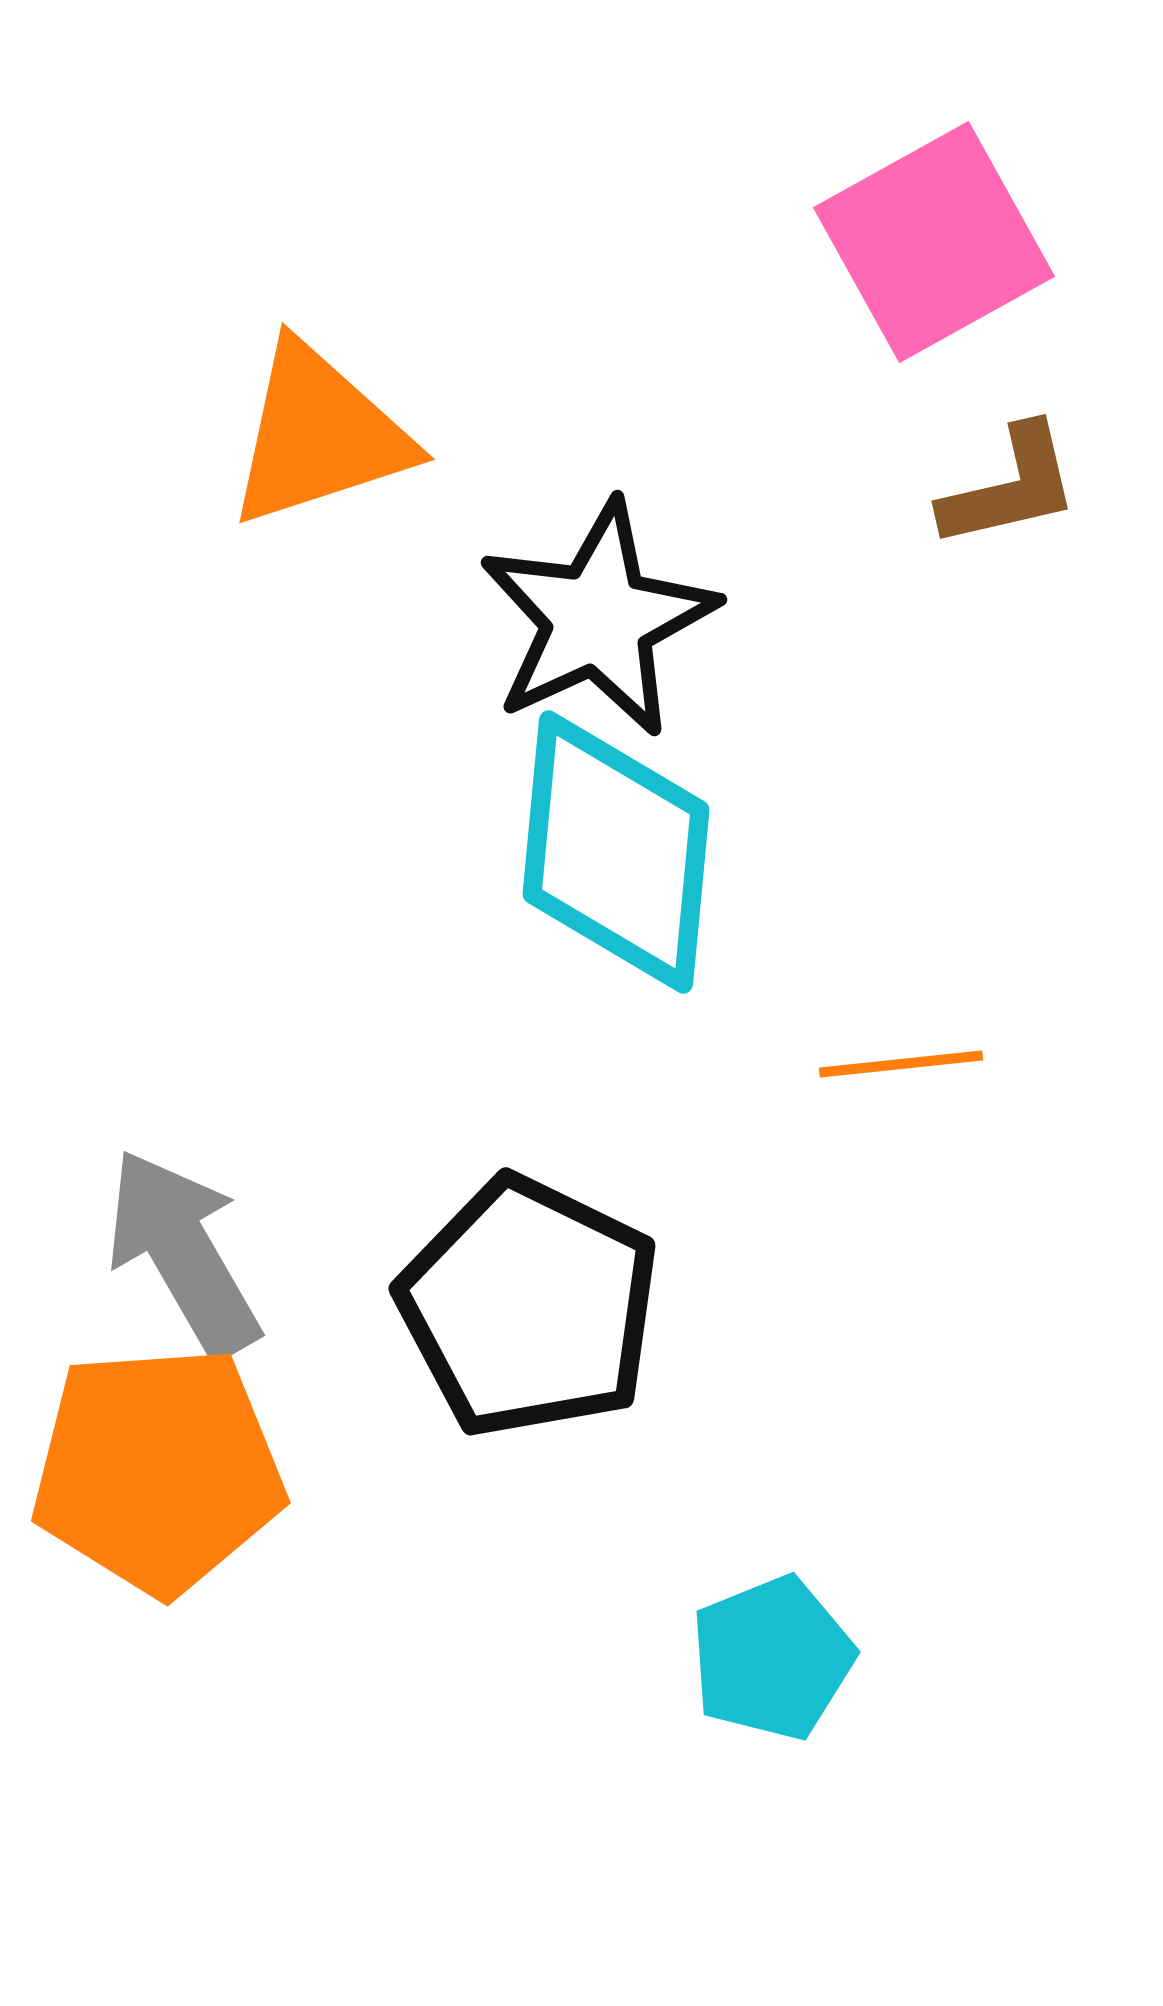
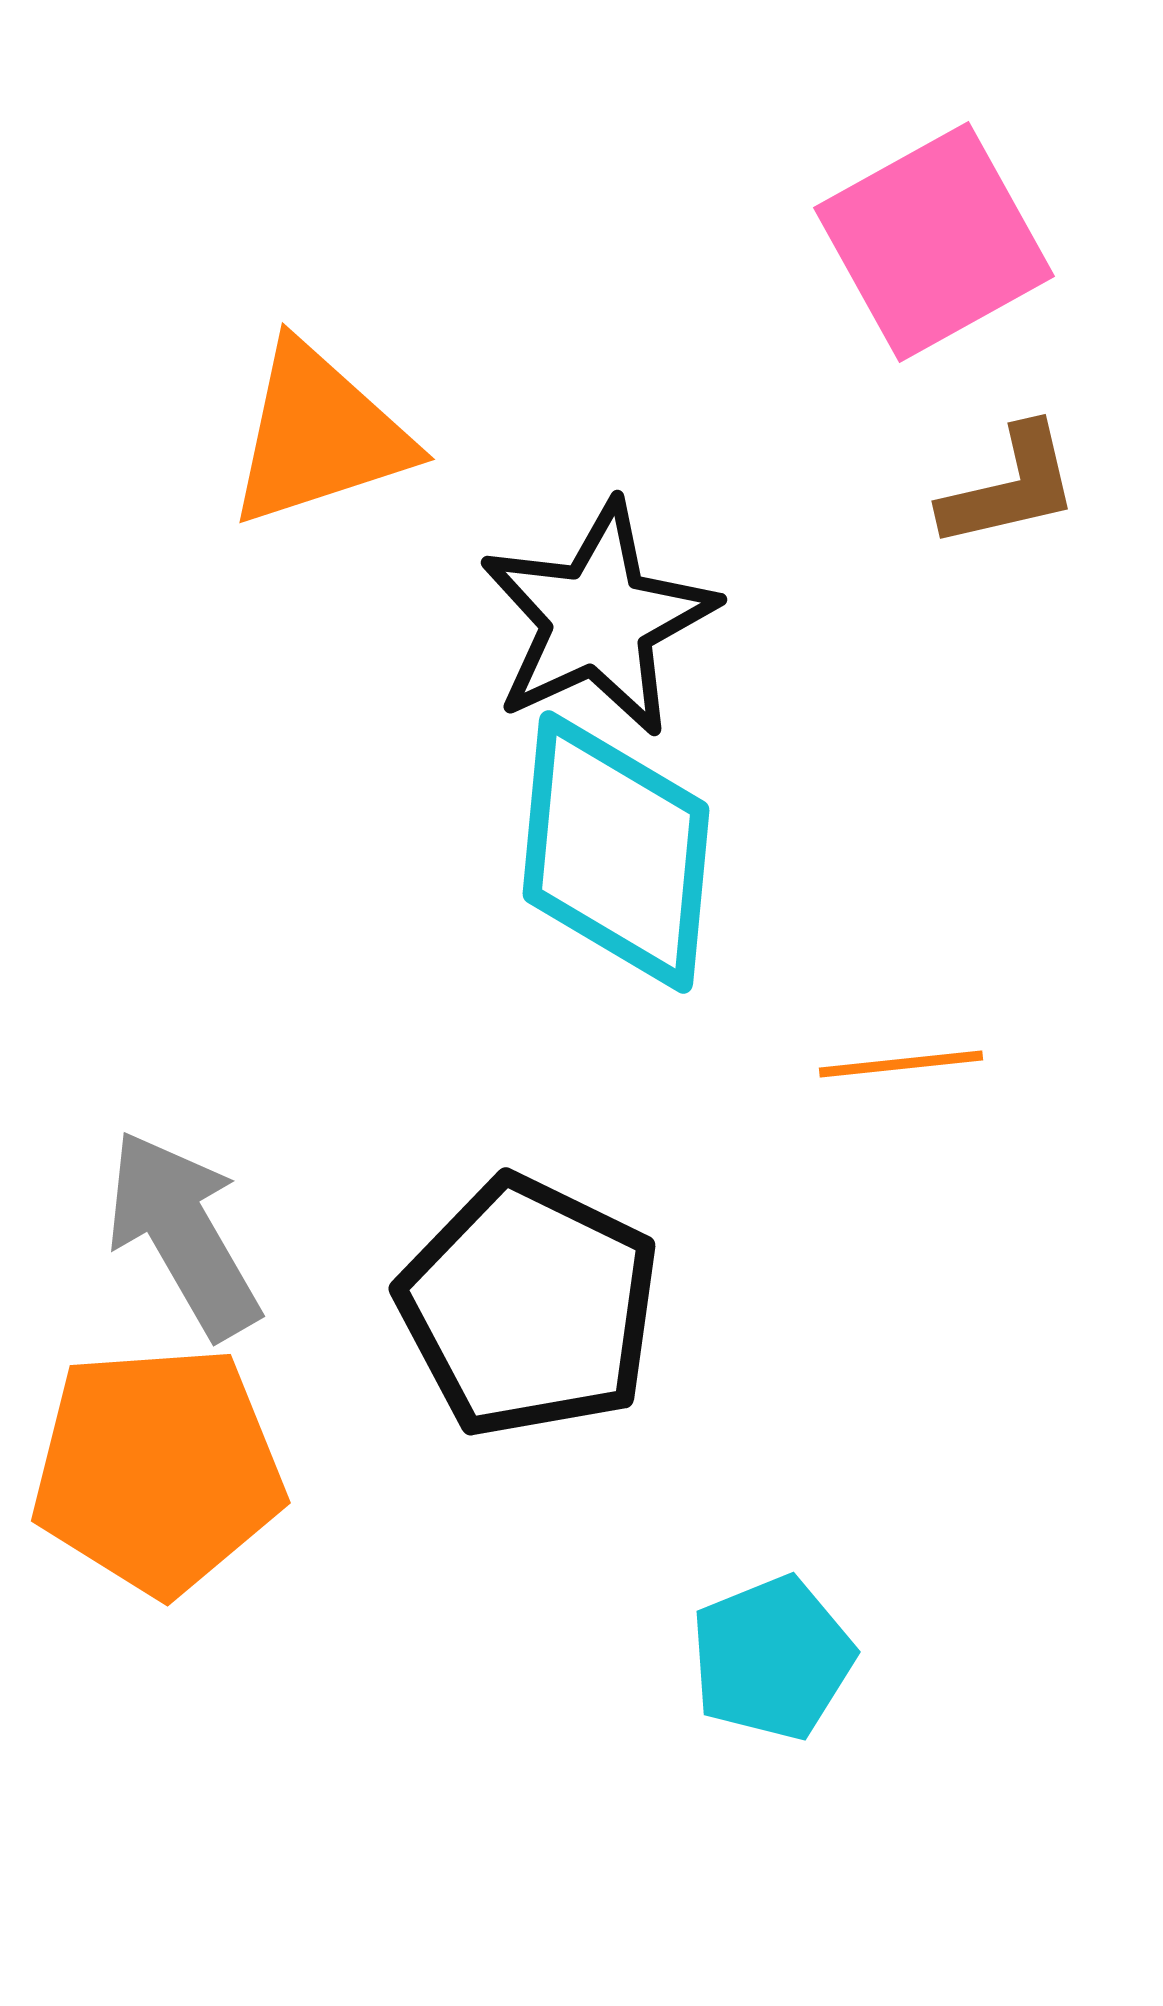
gray arrow: moved 19 px up
